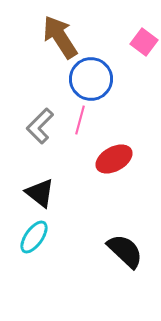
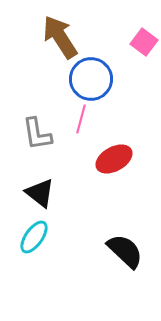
pink line: moved 1 px right, 1 px up
gray L-shape: moved 3 px left, 8 px down; rotated 54 degrees counterclockwise
